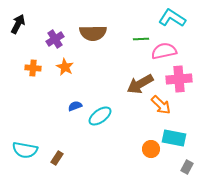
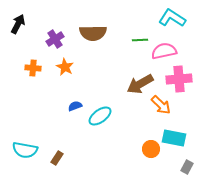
green line: moved 1 px left, 1 px down
